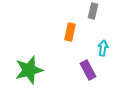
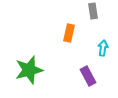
gray rectangle: rotated 21 degrees counterclockwise
orange rectangle: moved 1 px left, 1 px down
purple rectangle: moved 6 px down
